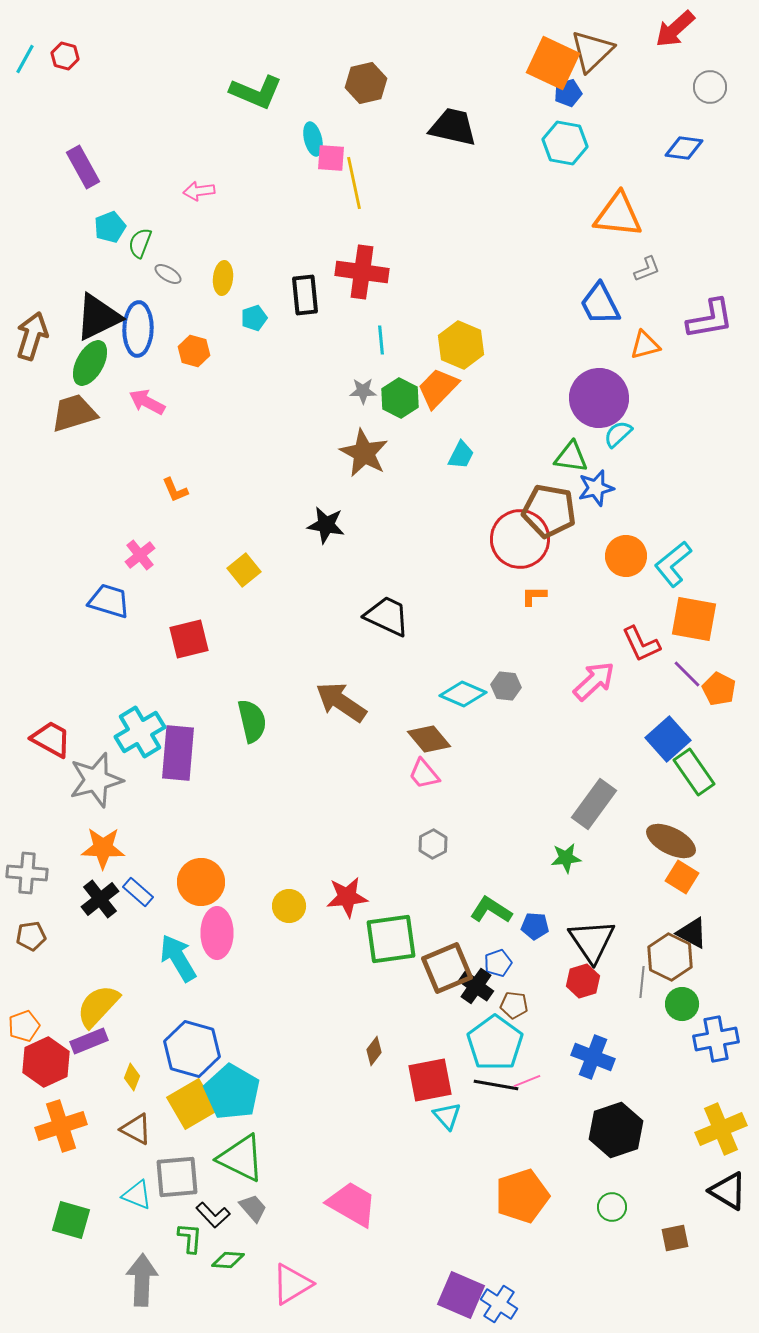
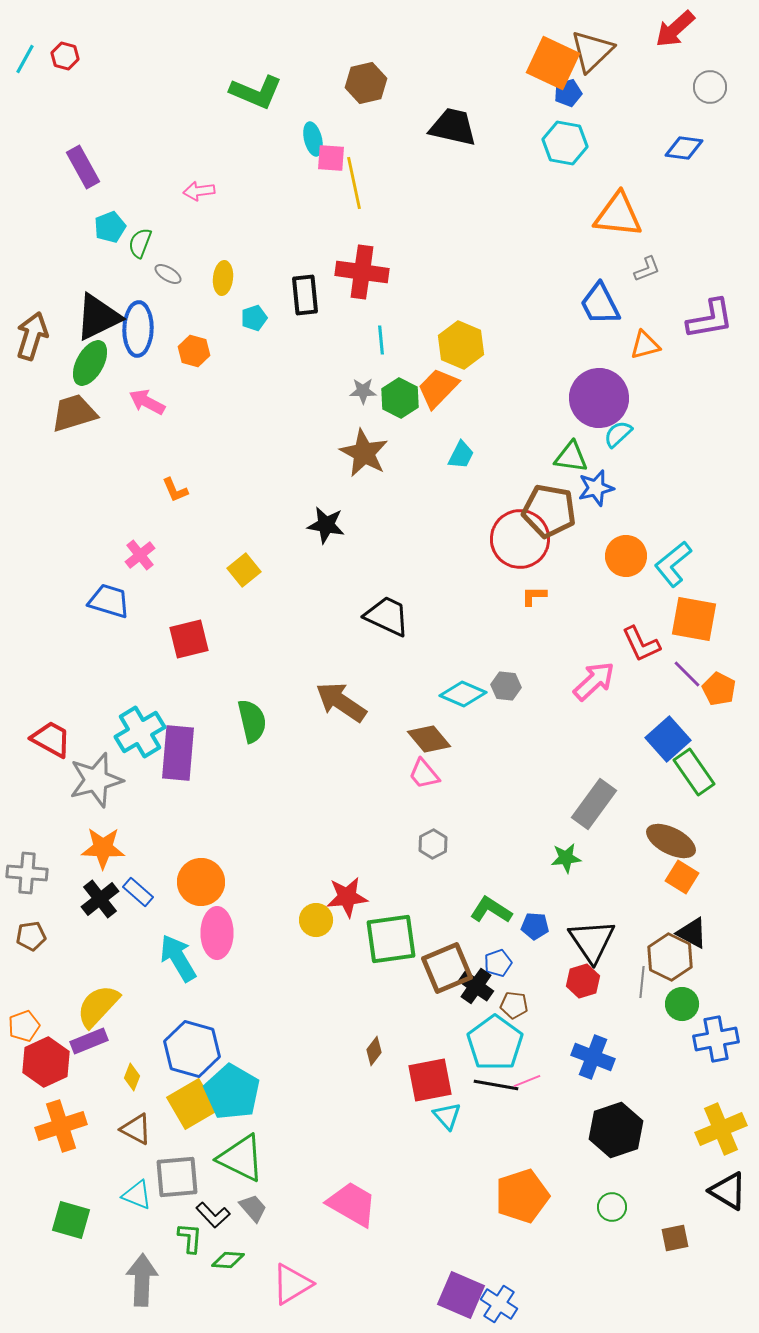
yellow circle at (289, 906): moved 27 px right, 14 px down
